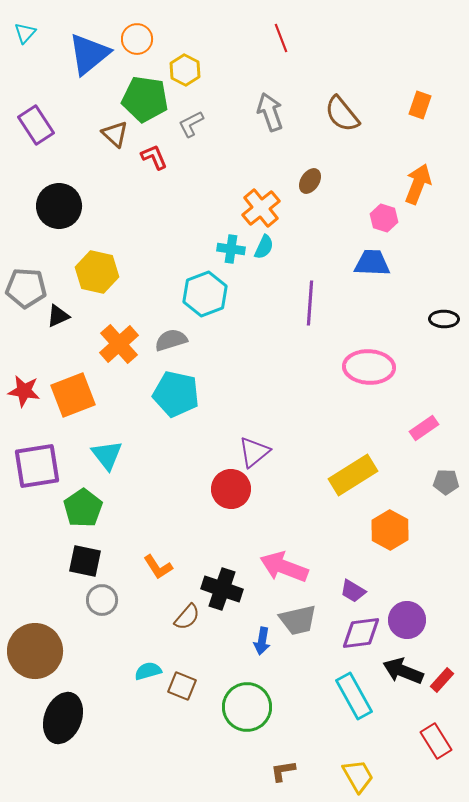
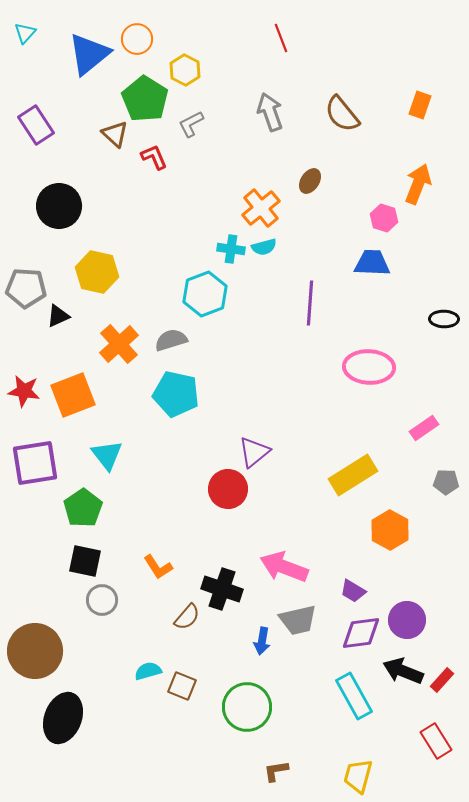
green pentagon at (145, 99): rotated 24 degrees clockwise
cyan semicircle at (264, 247): rotated 50 degrees clockwise
purple square at (37, 466): moved 2 px left, 3 px up
red circle at (231, 489): moved 3 px left
brown L-shape at (283, 771): moved 7 px left
yellow trapezoid at (358, 776): rotated 135 degrees counterclockwise
